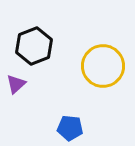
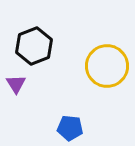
yellow circle: moved 4 px right
purple triangle: rotated 20 degrees counterclockwise
